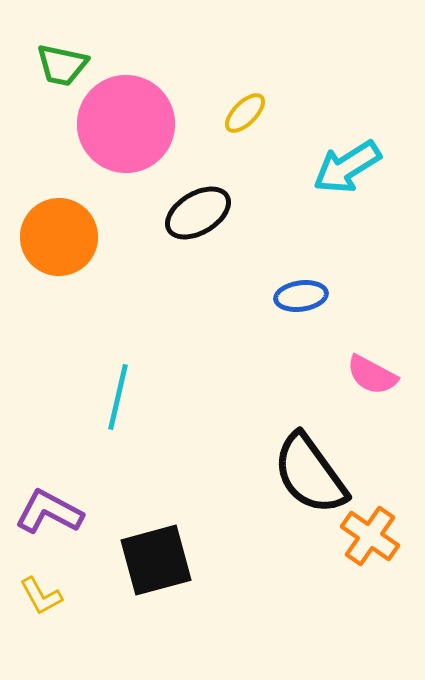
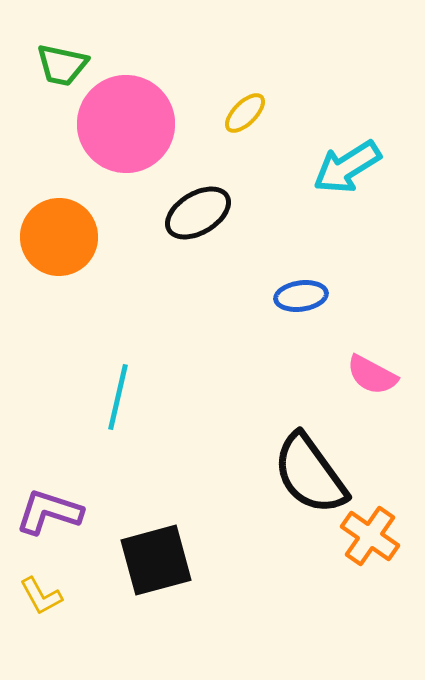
purple L-shape: rotated 10 degrees counterclockwise
